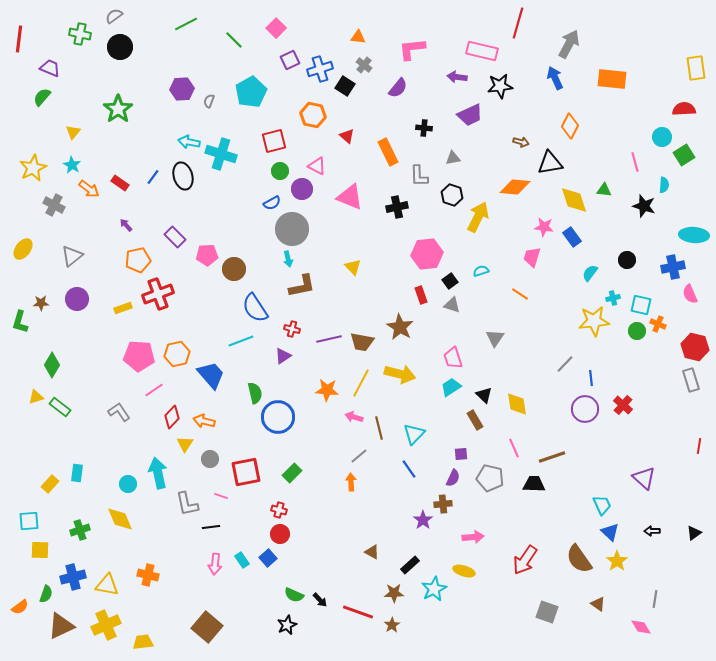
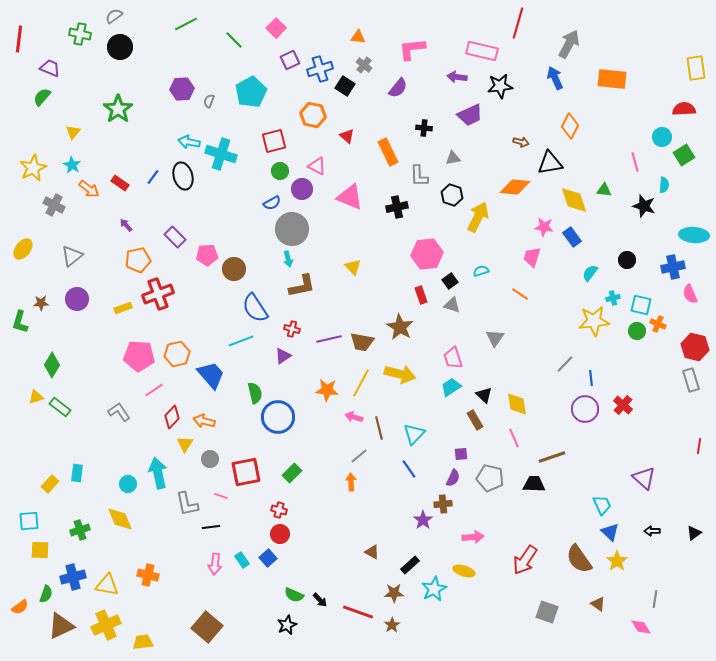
pink line at (514, 448): moved 10 px up
